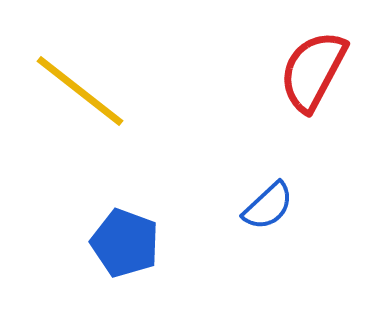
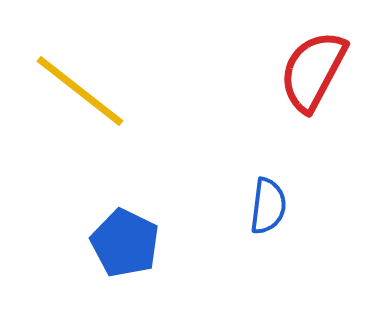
blue semicircle: rotated 40 degrees counterclockwise
blue pentagon: rotated 6 degrees clockwise
